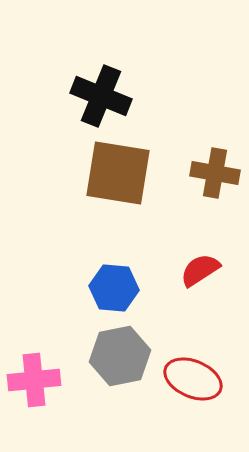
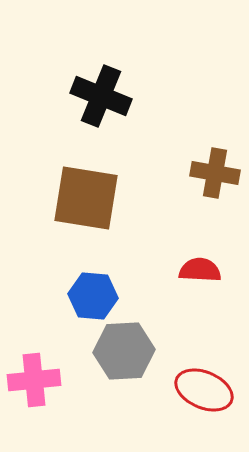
brown square: moved 32 px left, 25 px down
red semicircle: rotated 36 degrees clockwise
blue hexagon: moved 21 px left, 8 px down
gray hexagon: moved 4 px right, 5 px up; rotated 8 degrees clockwise
red ellipse: moved 11 px right, 11 px down
